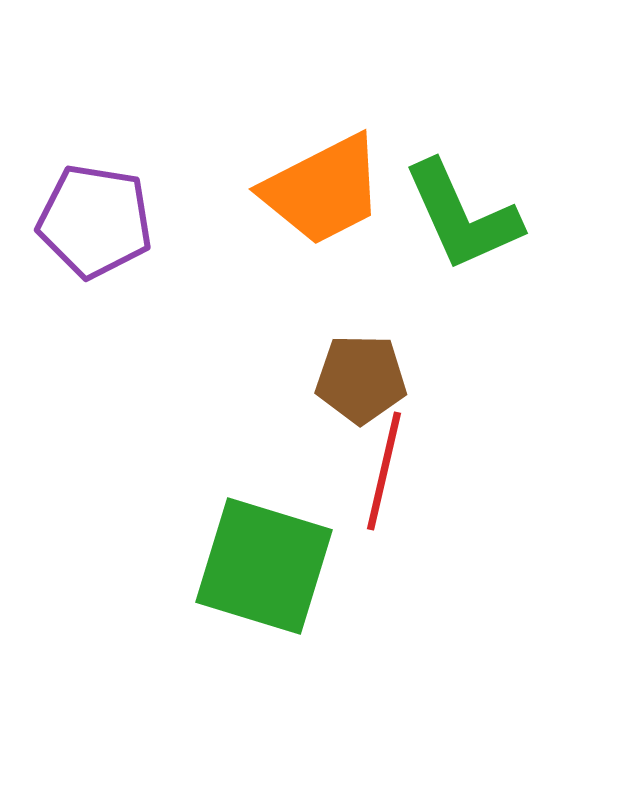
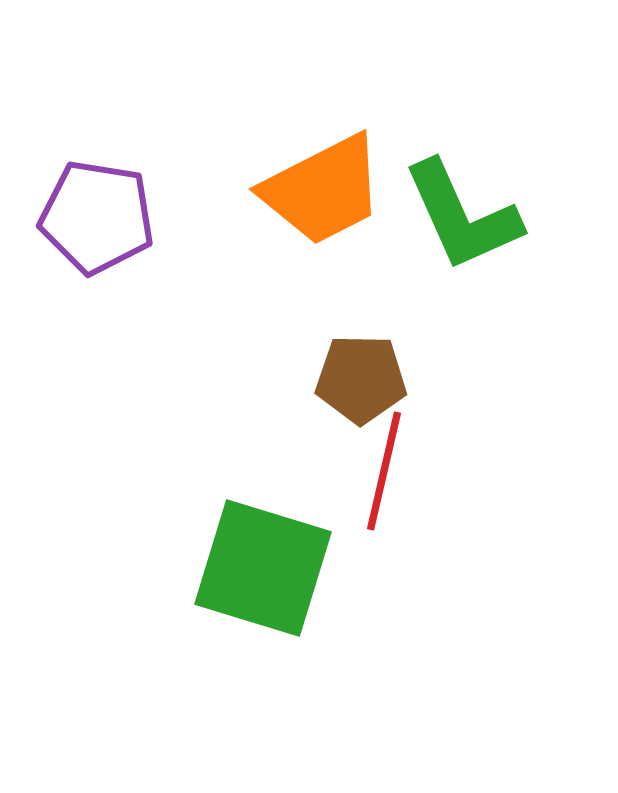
purple pentagon: moved 2 px right, 4 px up
green square: moved 1 px left, 2 px down
